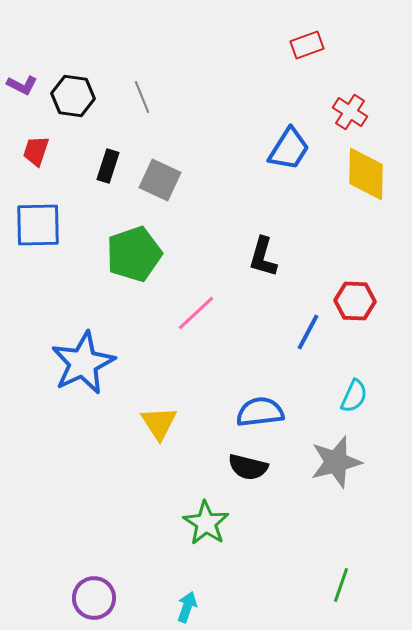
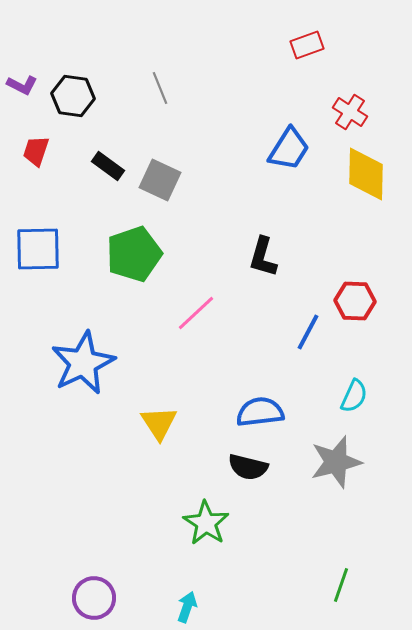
gray line: moved 18 px right, 9 px up
black rectangle: rotated 72 degrees counterclockwise
blue square: moved 24 px down
